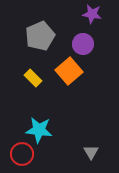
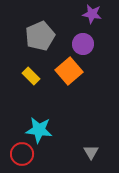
yellow rectangle: moved 2 px left, 2 px up
